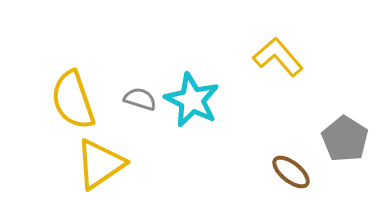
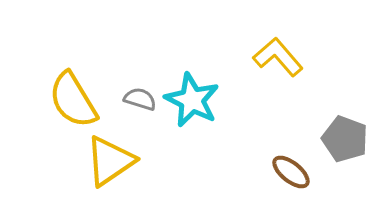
yellow semicircle: rotated 12 degrees counterclockwise
gray pentagon: rotated 12 degrees counterclockwise
yellow triangle: moved 10 px right, 3 px up
